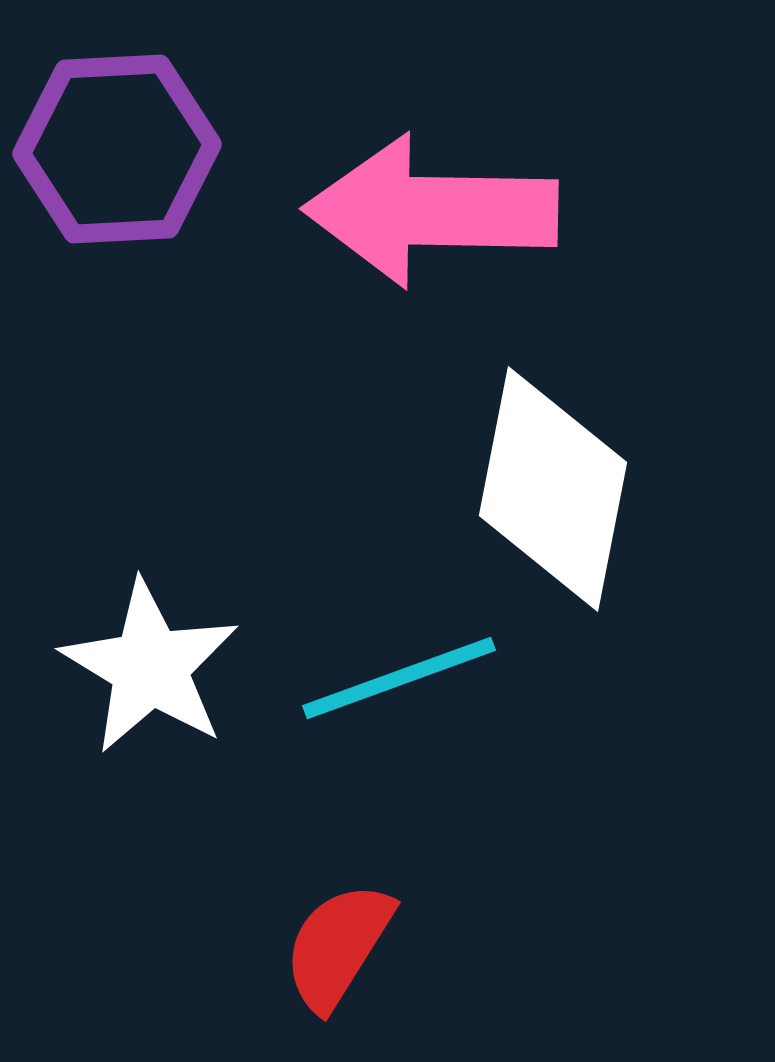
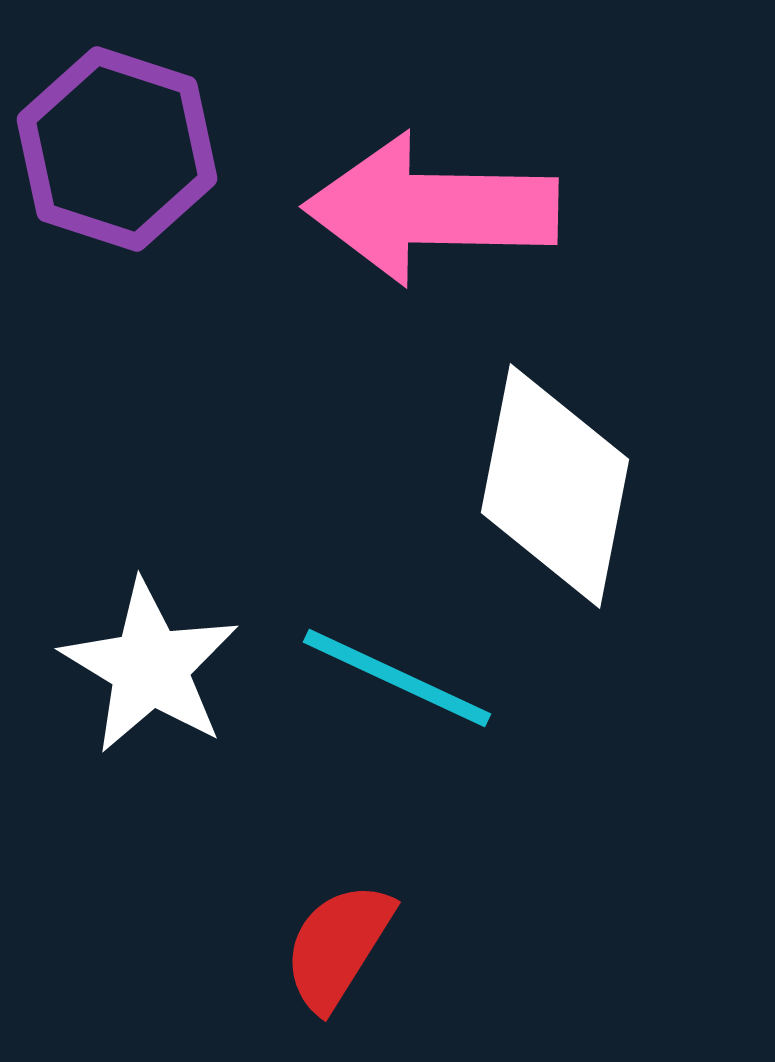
purple hexagon: rotated 21 degrees clockwise
pink arrow: moved 2 px up
white diamond: moved 2 px right, 3 px up
cyan line: moved 2 px left; rotated 45 degrees clockwise
